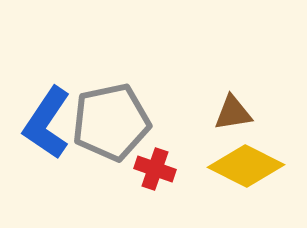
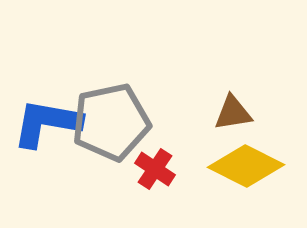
blue L-shape: rotated 66 degrees clockwise
red cross: rotated 15 degrees clockwise
